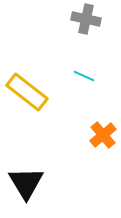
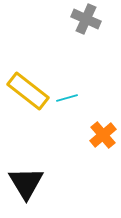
gray cross: rotated 12 degrees clockwise
cyan line: moved 17 px left, 22 px down; rotated 40 degrees counterclockwise
yellow rectangle: moved 1 px right, 1 px up
